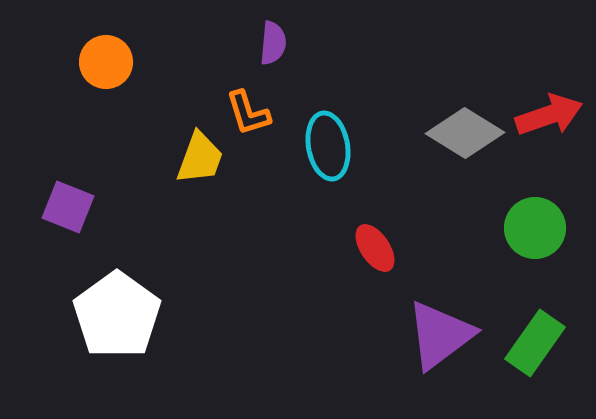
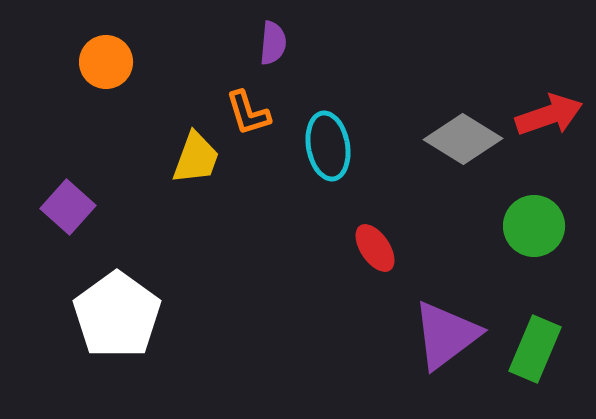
gray diamond: moved 2 px left, 6 px down
yellow trapezoid: moved 4 px left
purple square: rotated 20 degrees clockwise
green circle: moved 1 px left, 2 px up
purple triangle: moved 6 px right
green rectangle: moved 6 px down; rotated 12 degrees counterclockwise
